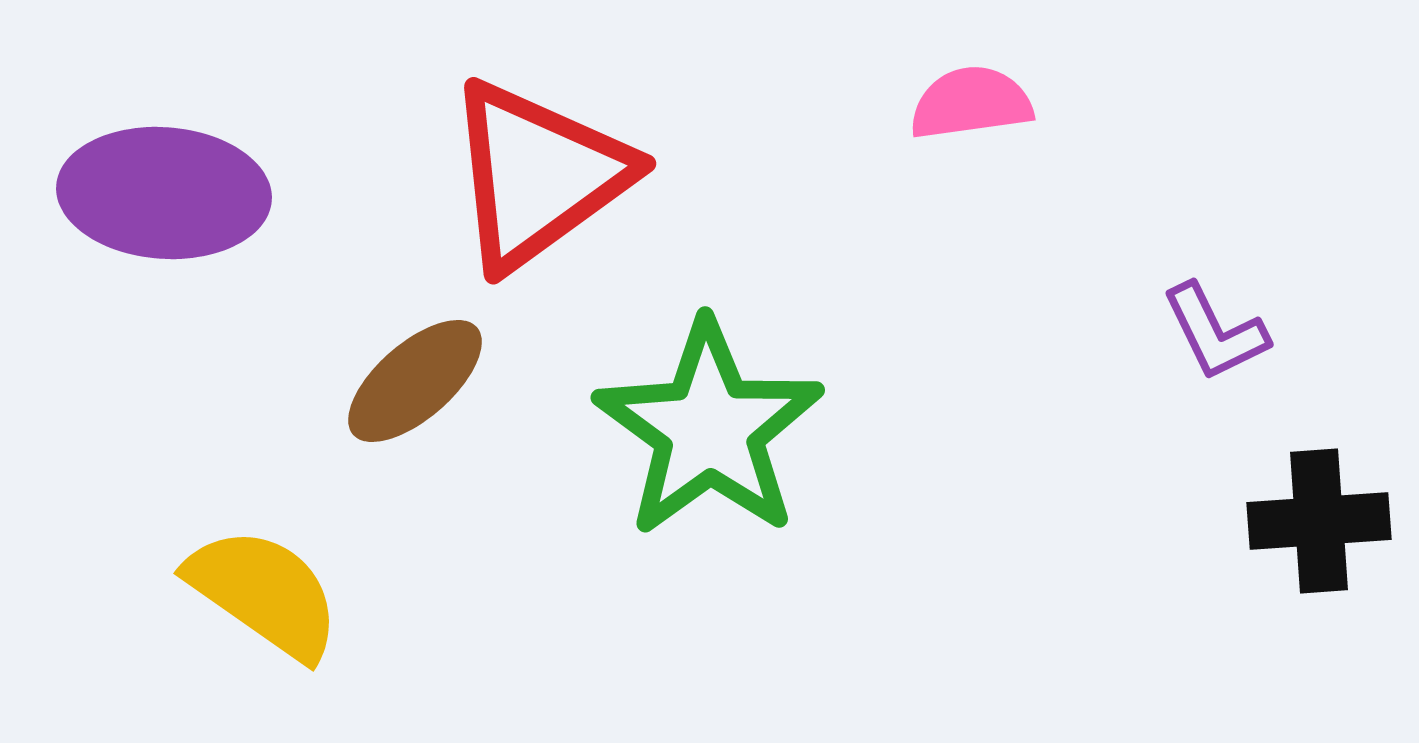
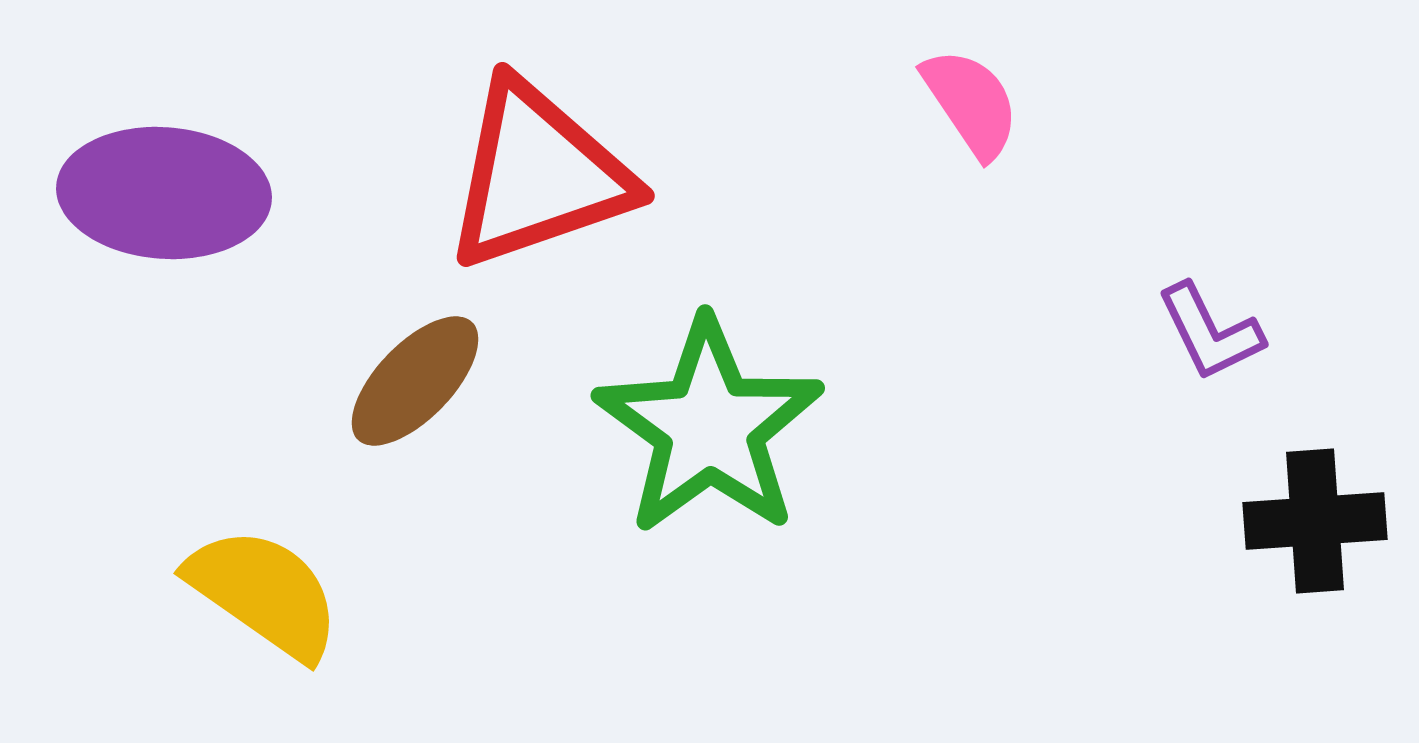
pink semicircle: rotated 64 degrees clockwise
red triangle: rotated 17 degrees clockwise
purple L-shape: moved 5 px left
brown ellipse: rotated 5 degrees counterclockwise
green star: moved 2 px up
black cross: moved 4 px left
